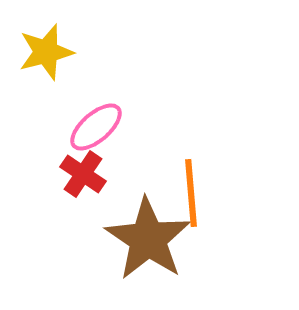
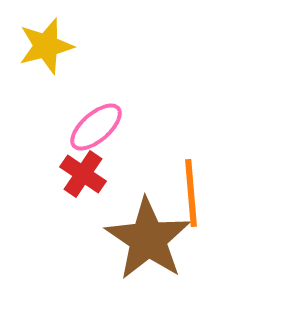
yellow star: moved 6 px up
